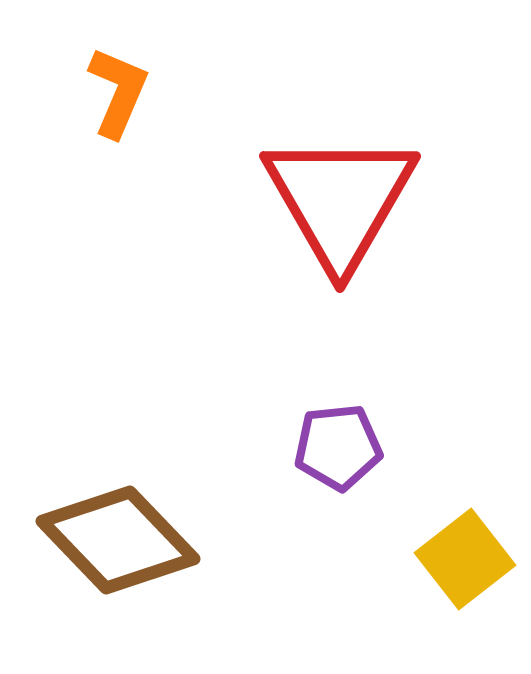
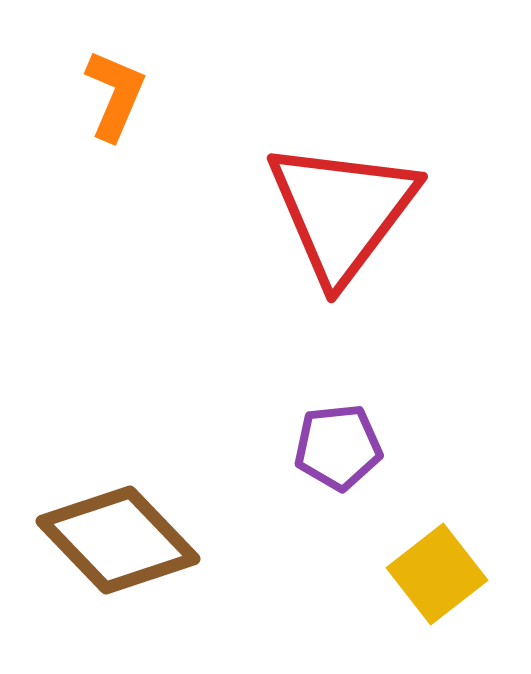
orange L-shape: moved 3 px left, 3 px down
red triangle: moved 2 px right, 11 px down; rotated 7 degrees clockwise
yellow square: moved 28 px left, 15 px down
